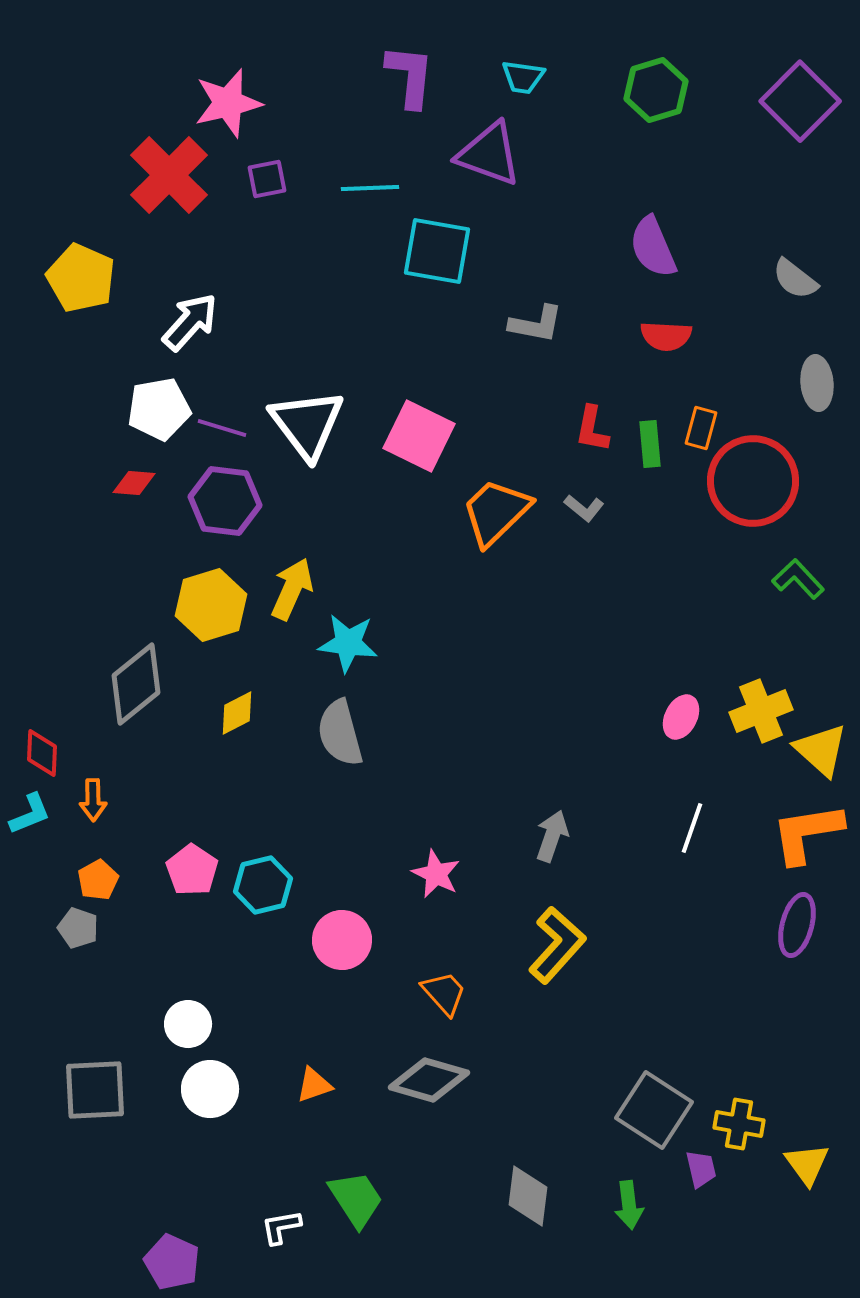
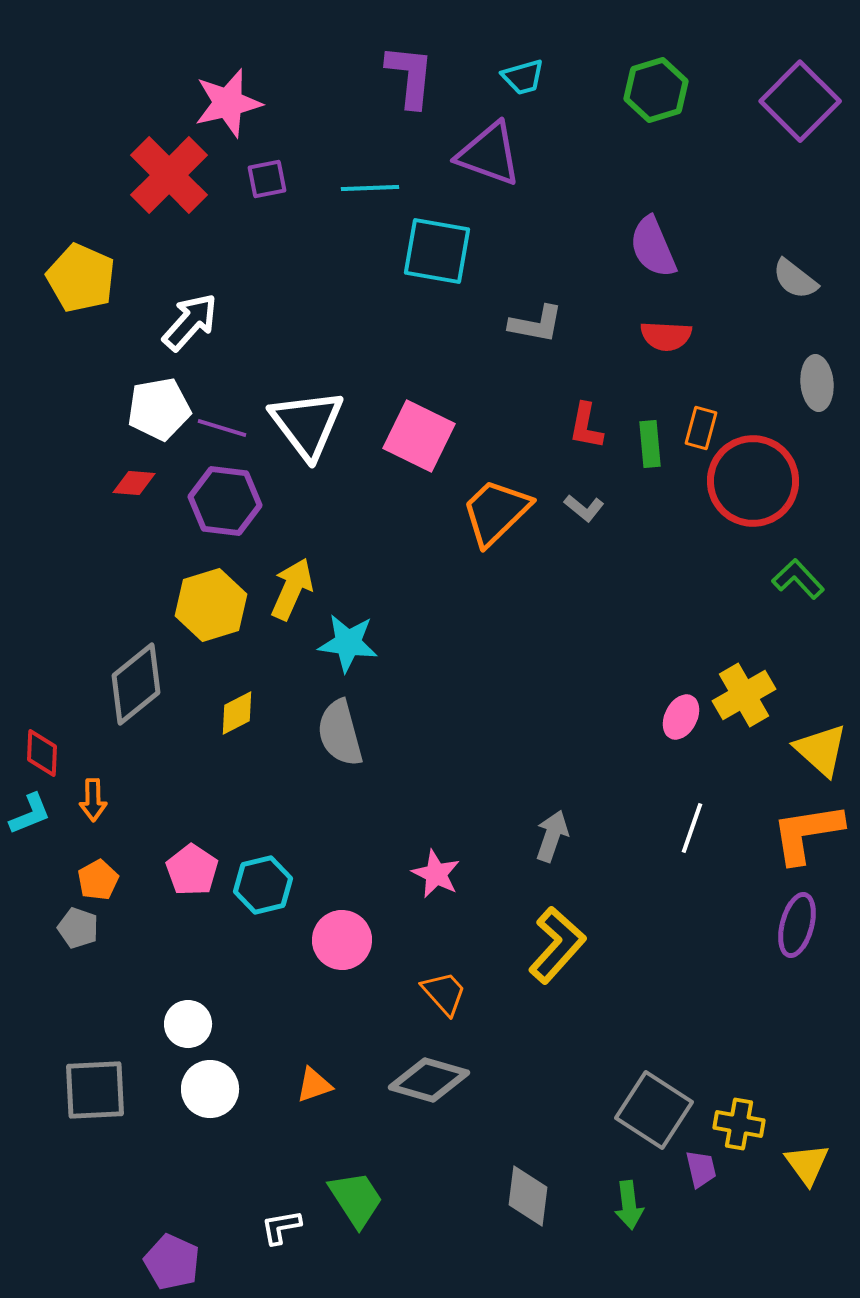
cyan trapezoid at (523, 77): rotated 24 degrees counterclockwise
red L-shape at (592, 429): moved 6 px left, 3 px up
yellow cross at (761, 711): moved 17 px left, 16 px up; rotated 8 degrees counterclockwise
